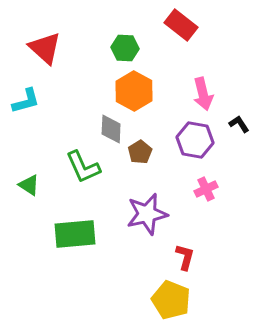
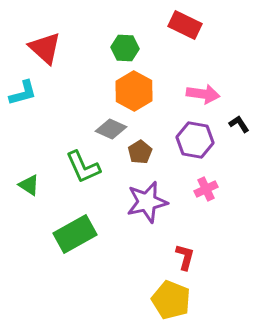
red rectangle: moved 4 px right; rotated 12 degrees counterclockwise
pink arrow: rotated 68 degrees counterclockwise
cyan L-shape: moved 3 px left, 8 px up
gray diamond: rotated 68 degrees counterclockwise
purple star: moved 12 px up
green rectangle: rotated 24 degrees counterclockwise
